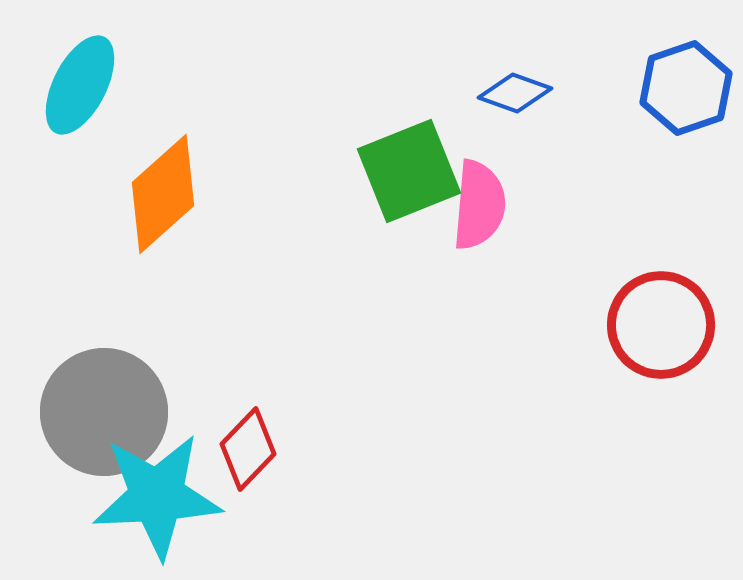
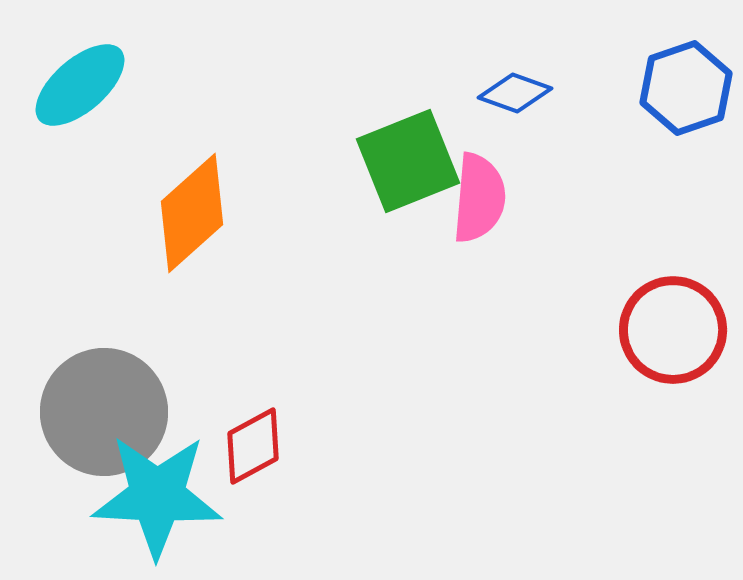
cyan ellipse: rotated 22 degrees clockwise
green square: moved 1 px left, 10 px up
orange diamond: moved 29 px right, 19 px down
pink semicircle: moved 7 px up
red circle: moved 12 px right, 5 px down
red diamond: moved 5 px right, 3 px up; rotated 18 degrees clockwise
cyan star: rotated 6 degrees clockwise
